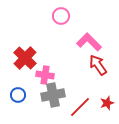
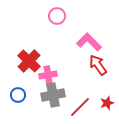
pink circle: moved 4 px left
red cross: moved 4 px right, 3 px down
pink cross: moved 3 px right; rotated 18 degrees counterclockwise
